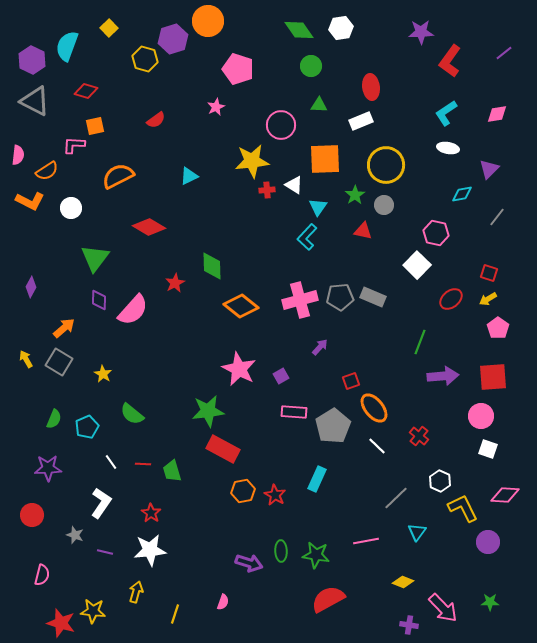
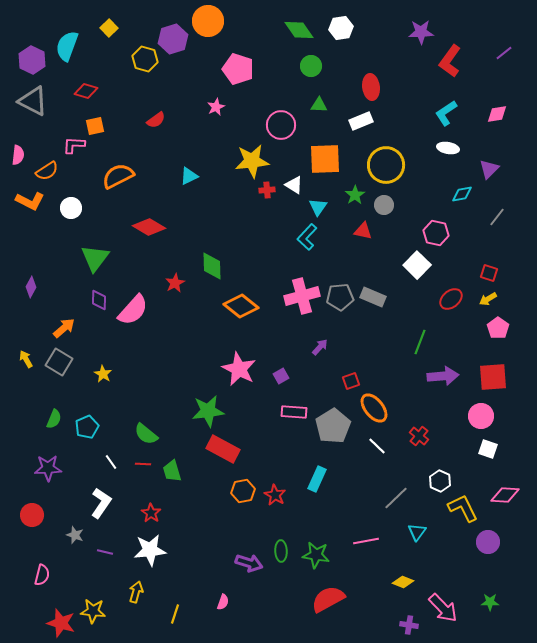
gray triangle at (35, 101): moved 2 px left
pink cross at (300, 300): moved 2 px right, 4 px up
green semicircle at (132, 414): moved 14 px right, 20 px down
